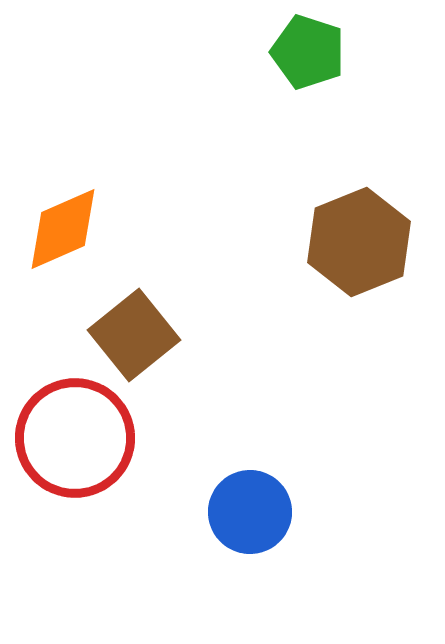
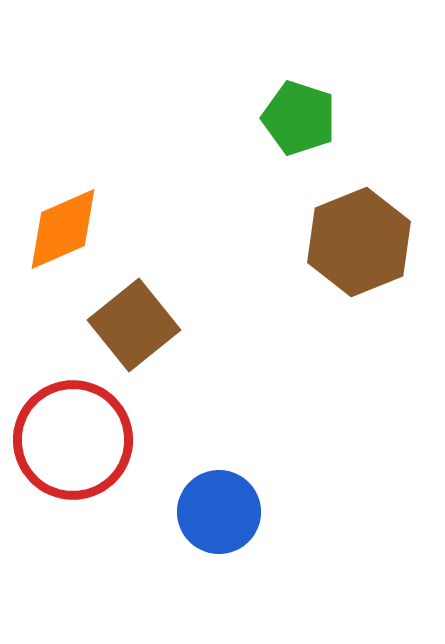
green pentagon: moved 9 px left, 66 px down
brown square: moved 10 px up
red circle: moved 2 px left, 2 px down
blue circle: moved 31 px left
